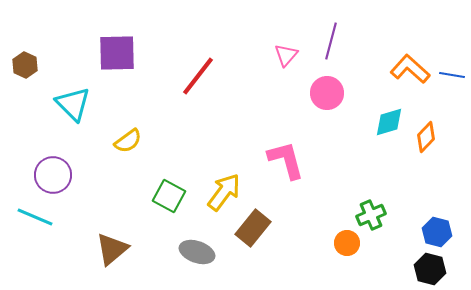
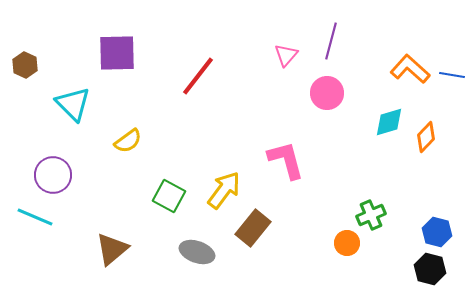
yellow arrow: moved 2 px up
